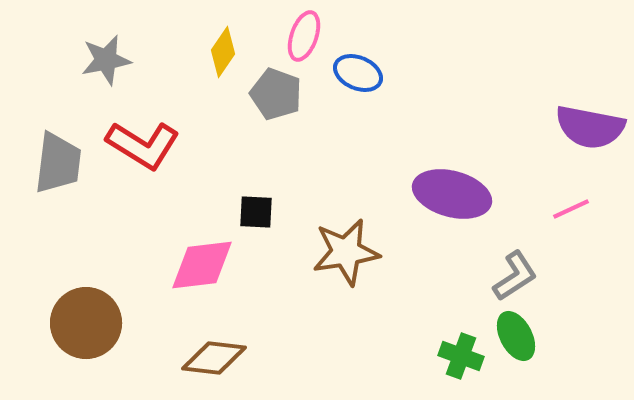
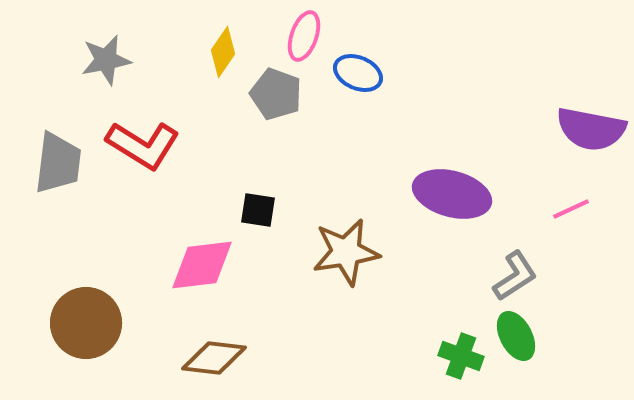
purple semicircle: moved 1 px right, 2 px down
black square: moved 2 px right, 2 px up; rotated 6 degrees clockwise
